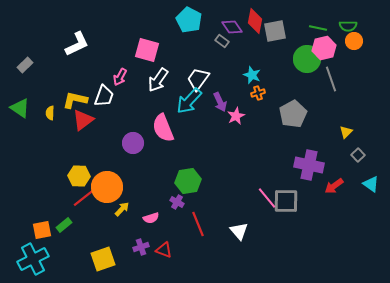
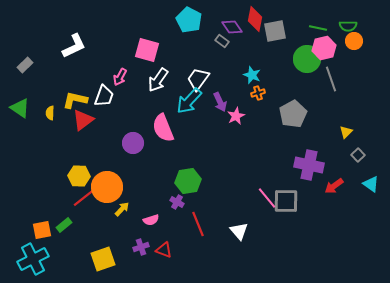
red diamond at (255, 21): moved 2 px up
white L-shape at (77, 44): moved 3 px left, 2 px down
pink semicircle at (151, 218): moved 2 px down
